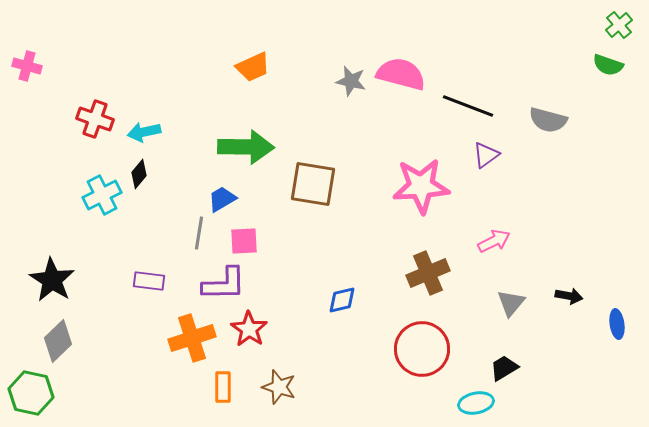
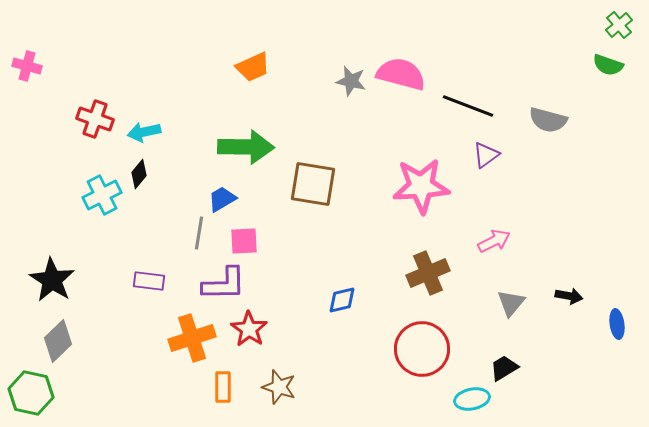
cyan ellipse: moved 4 px left, 4 px up
